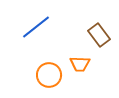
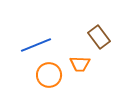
blue line: moved 18 px down; rotated 16 degrees clockwise
brown rectangle: moved 2 px down
